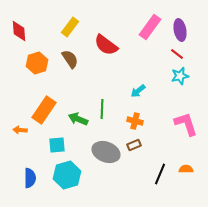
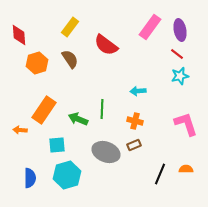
red diamond: moved 4 px down
cyan arrow: rotated 35 degrees clockwise
